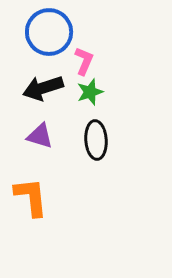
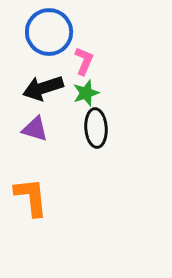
green star: moved 4 px left, 1 px down
purple triangle: moved 5 px left, 7 px up
black ellipse: moved 12 px up
